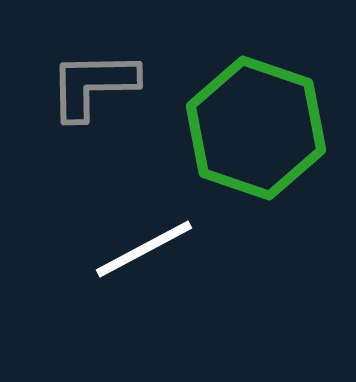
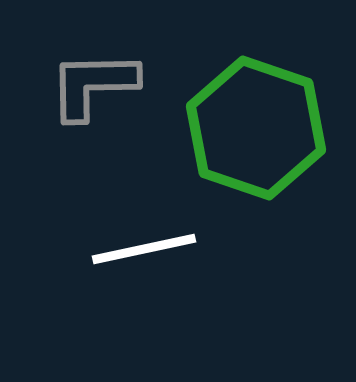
white line: rotated 16 degrees clockwise
